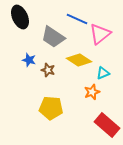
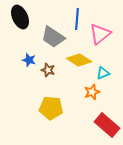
blue line: rotated 70 degrees clockwise
